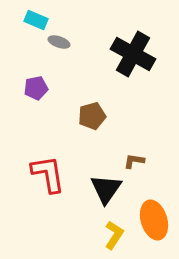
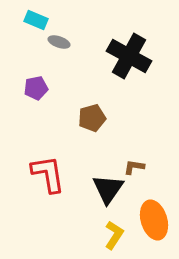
black cross: moved 4 px left, 2 px down
brown pentagon: moved 2 px down
brown L-shape: moved 6 px down
black triangle: moved 2 px right
